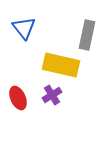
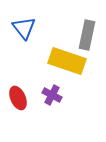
yellow rectangle: moved 6 px right, 4 px up; rotated 6 degrees clockwise
purple cross: rotated 30 degrees counterclockwise
